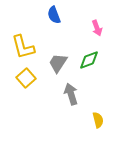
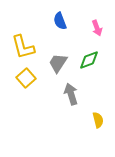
blue semicircle: moved 6 px right, 6 px down
